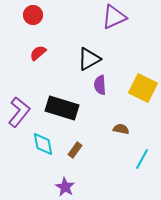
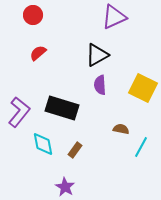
black triangle: moved 8 px right, 4 px up
cyan line: moved 1 px left, 12 px up
